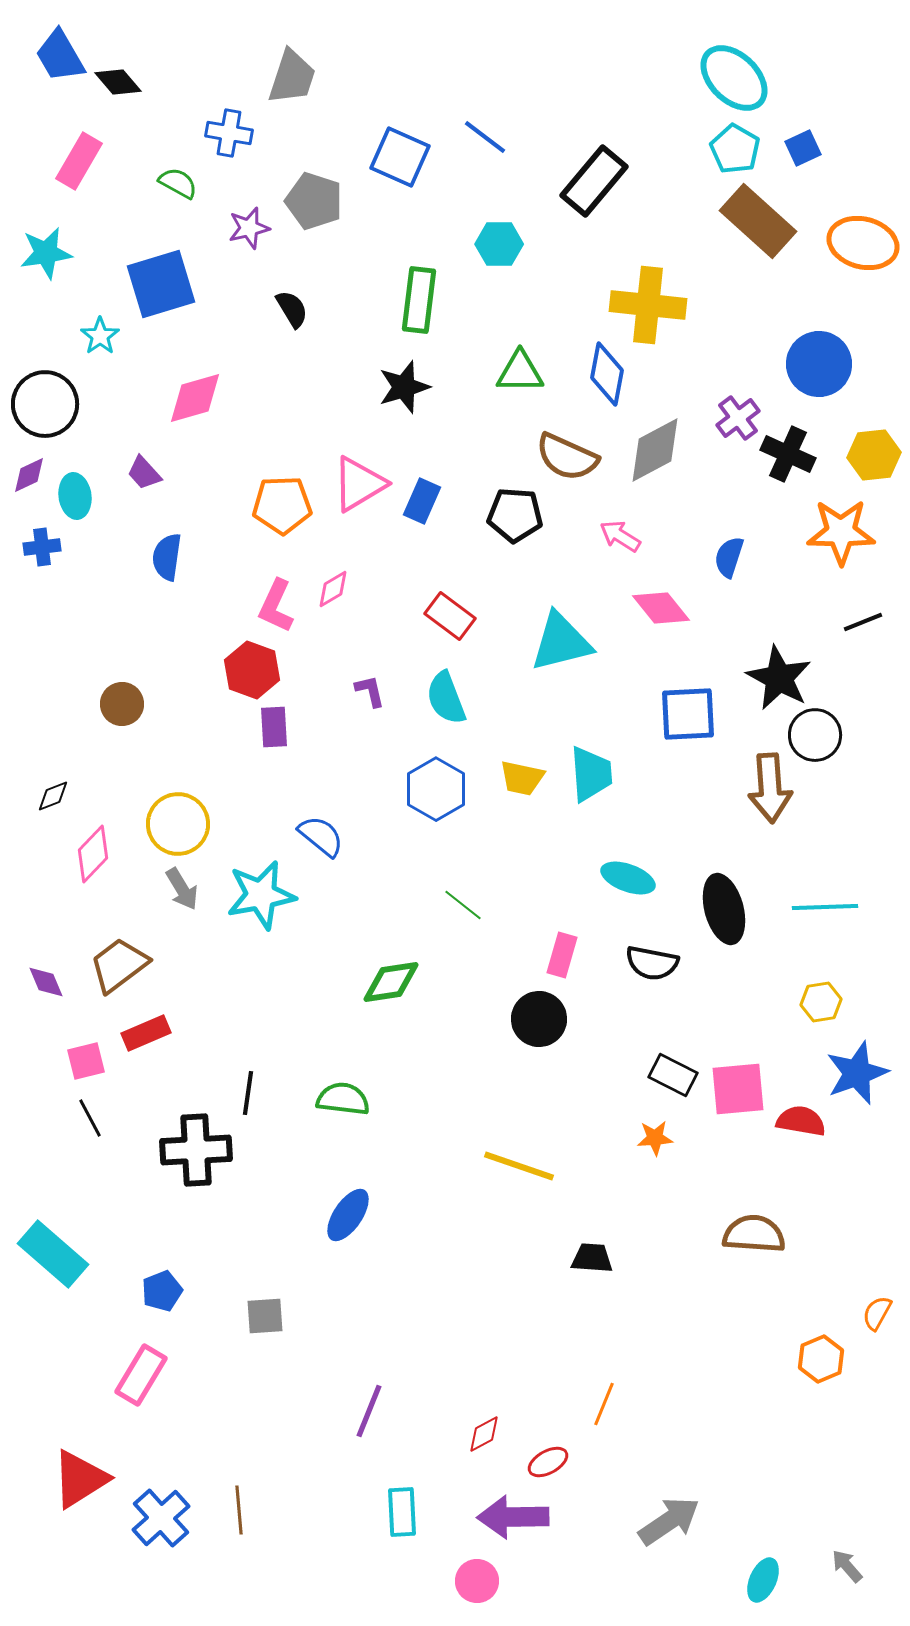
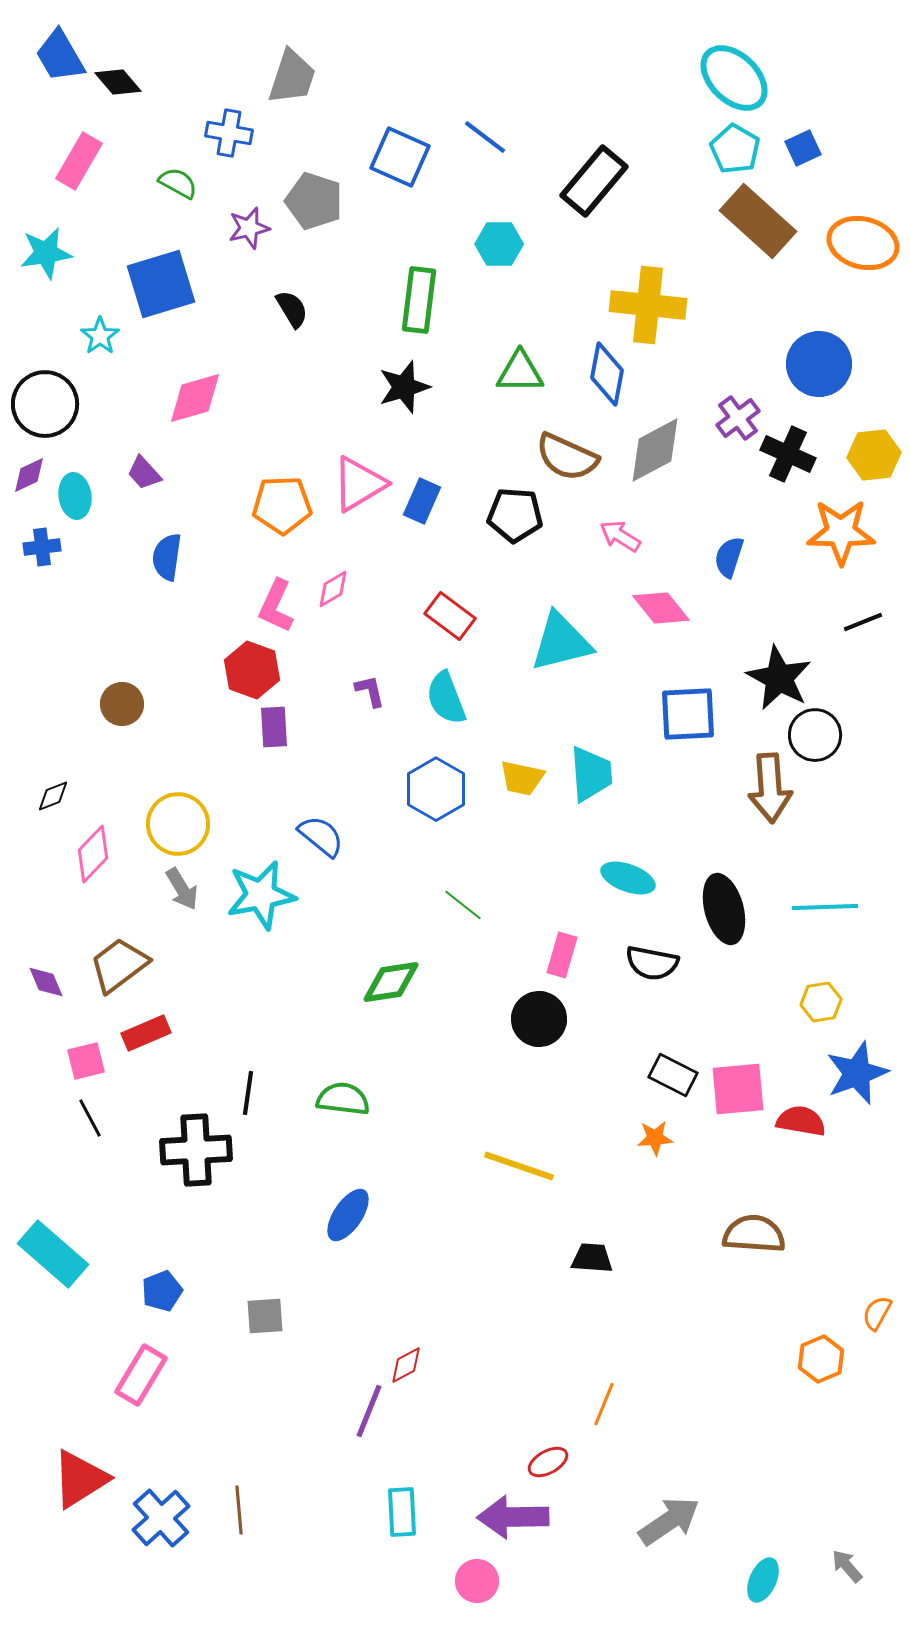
red diamond at (484, 1434): moved 78 px left, 69 px up
